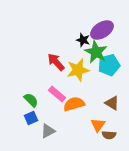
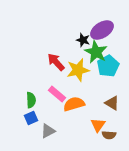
cyan pentagon: moved 1 px left, 1 px down; rotated 15 degrees counterclockwise
green semicircle: rotated 42 degrees clockwise
